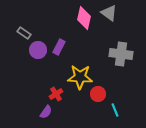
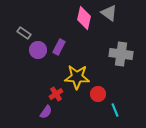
yellow star: moved 3 px left
